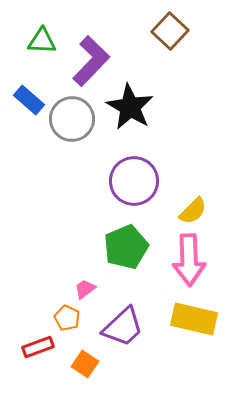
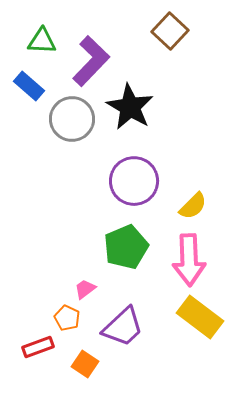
blue rectangle: moved 14 px up
yellow semicircle: moved 5 px up
yellow rectangle: moved 6 px right, 2 px up; rotated 24 degrees clockwise
